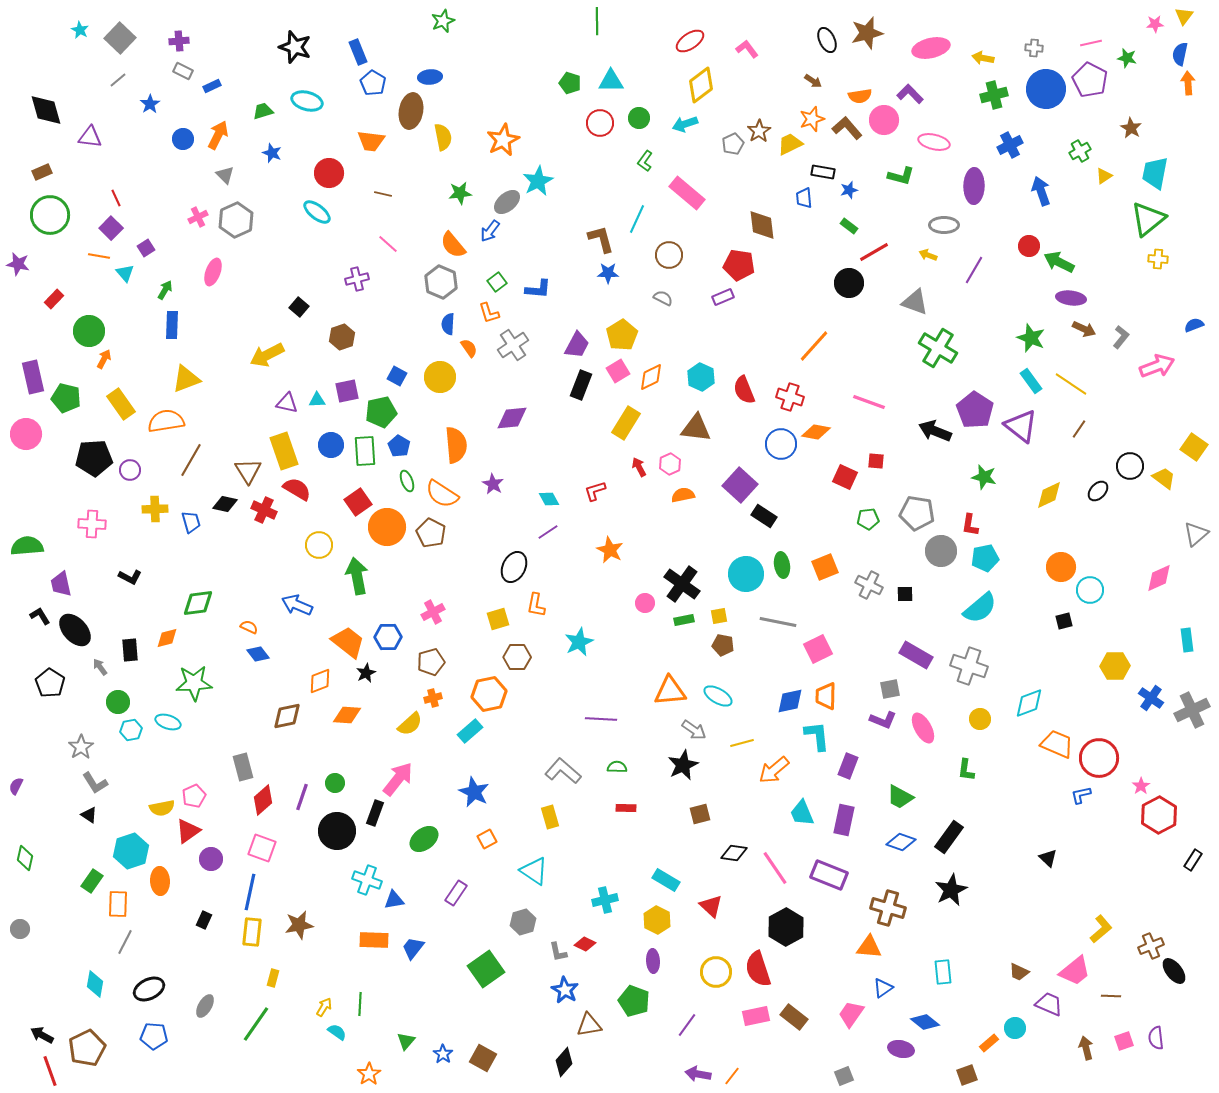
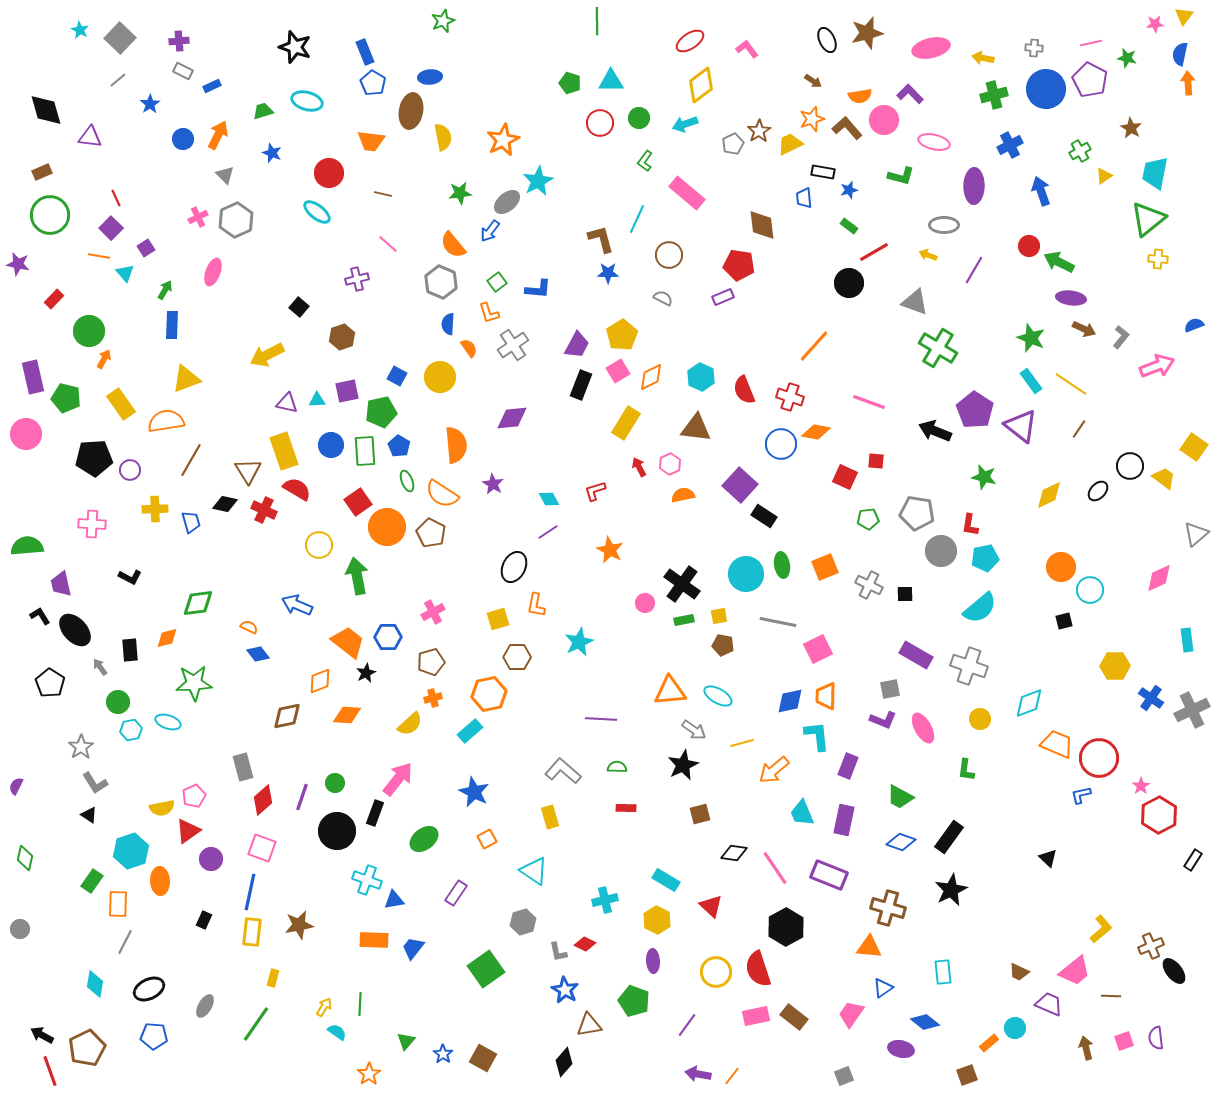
blue rectangle at (358, 52): moved 7 px right
